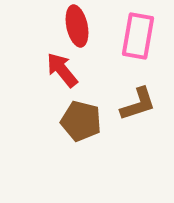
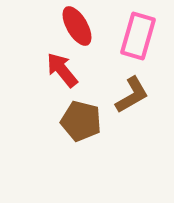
red ellipse: rotated 18 degrees counterclockwise
pink rectangle: rotated 6 degrees clockwise
brown L-shape: moved 6 px left, 9 px up; rotated 12 degrees counterclockwise
